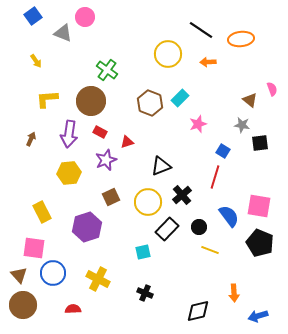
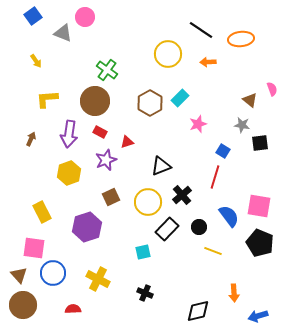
brown circle at (91, 101): moved 4 px right
brown hexagon at (150, 103): rotated 10 degrees clockwise
yellow hexagon at (69, 173): rotated 15 degrees counterclockwise
yellow line at (210, 250): moved 3 px right, 1 px down
